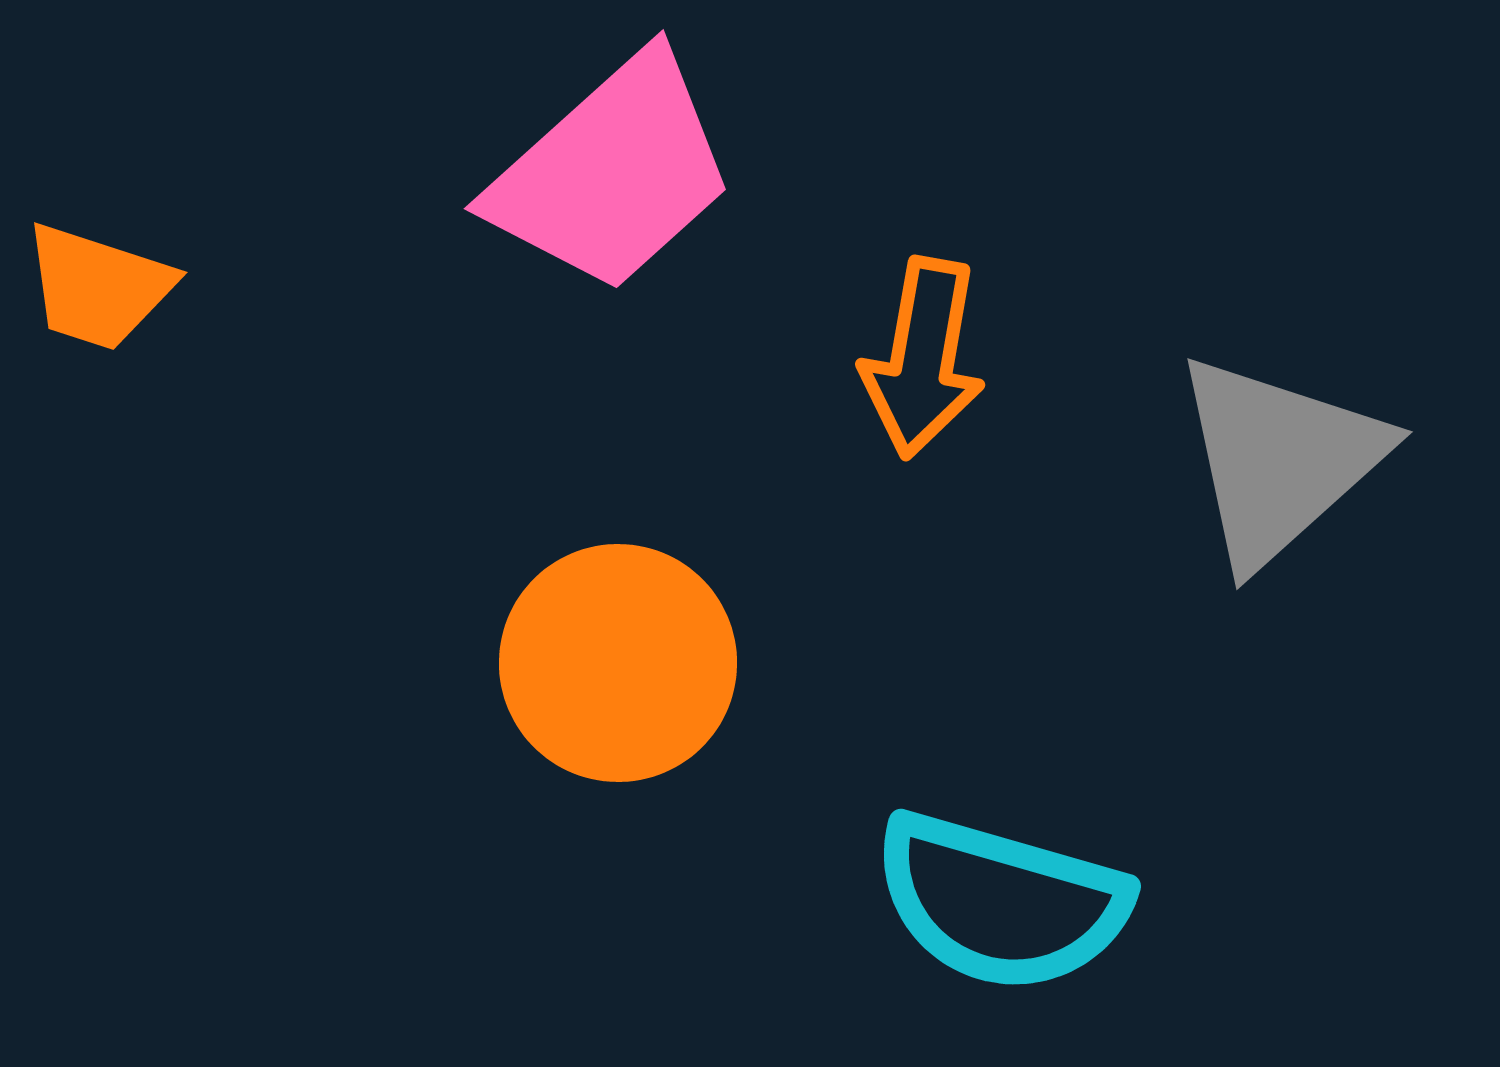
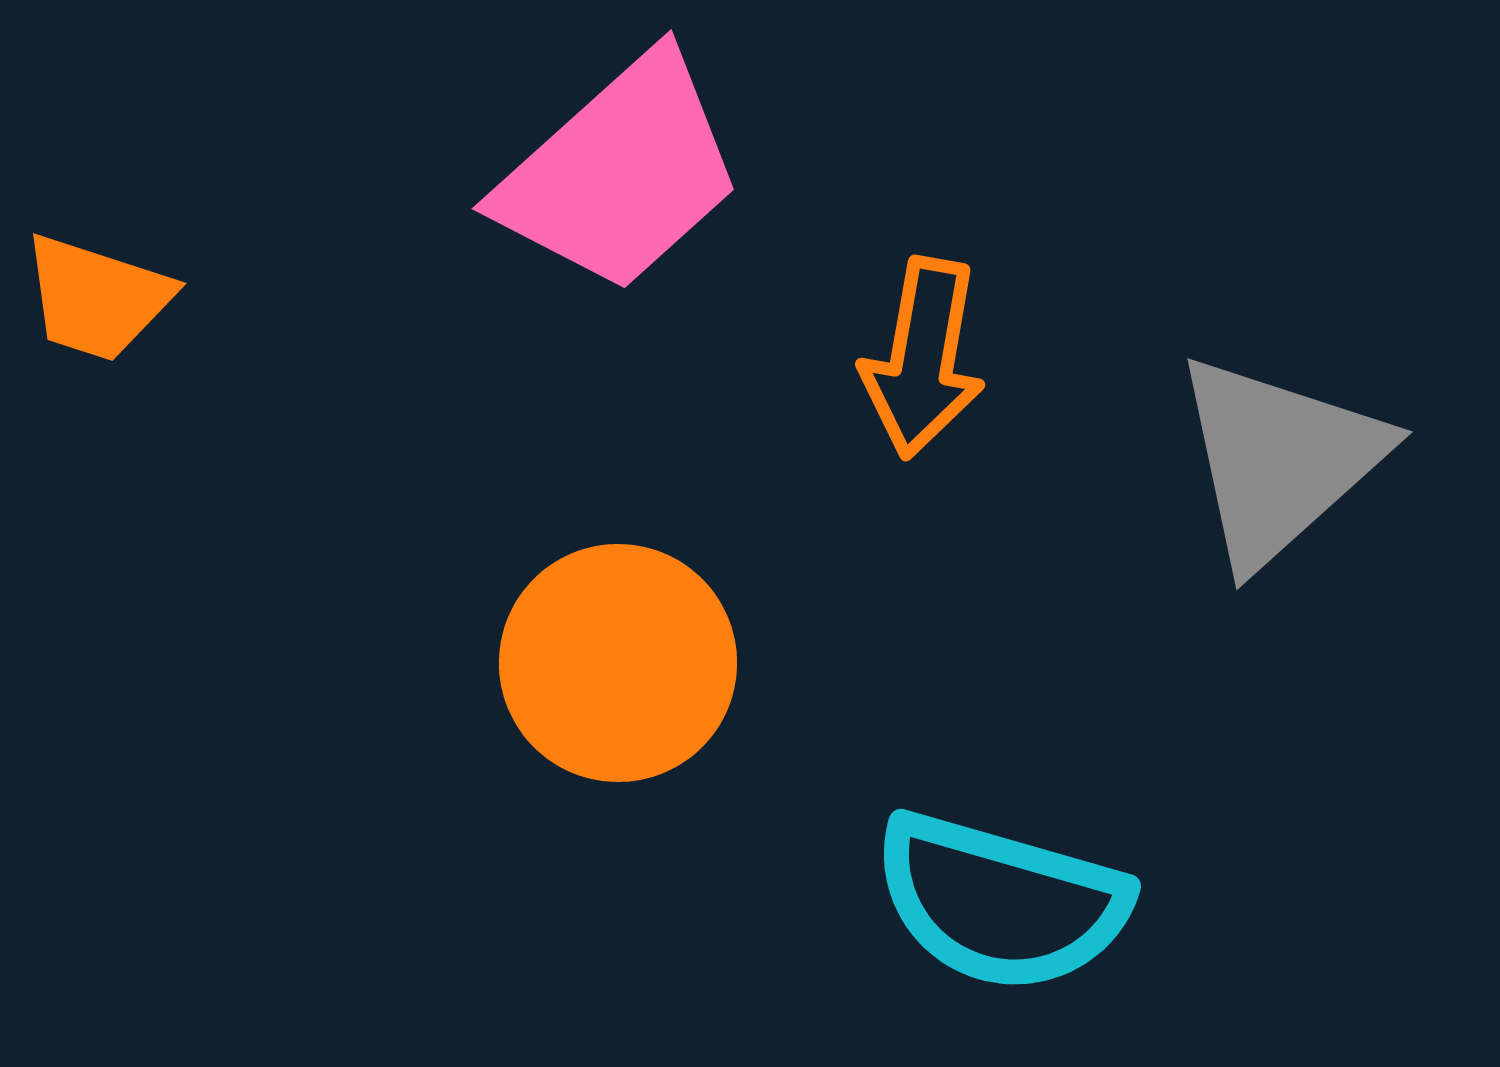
pink trapezoid: moved 8 px right
orange trapezoid: moved 1 px left, 11 px down
